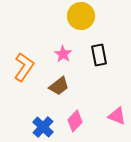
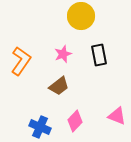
pink star: rotated 18 degrees clockwise
orange L-shape: moved 3 px left, 6 px up
blue cross: moved 3 px left; rotated 20 degrees counterclockwise
